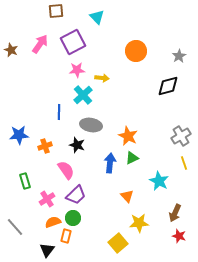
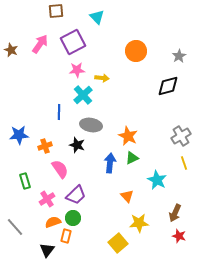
pink semicircle: moved 6 px left, 1 px up
cyan star: moved 2 px left, 1 px up
